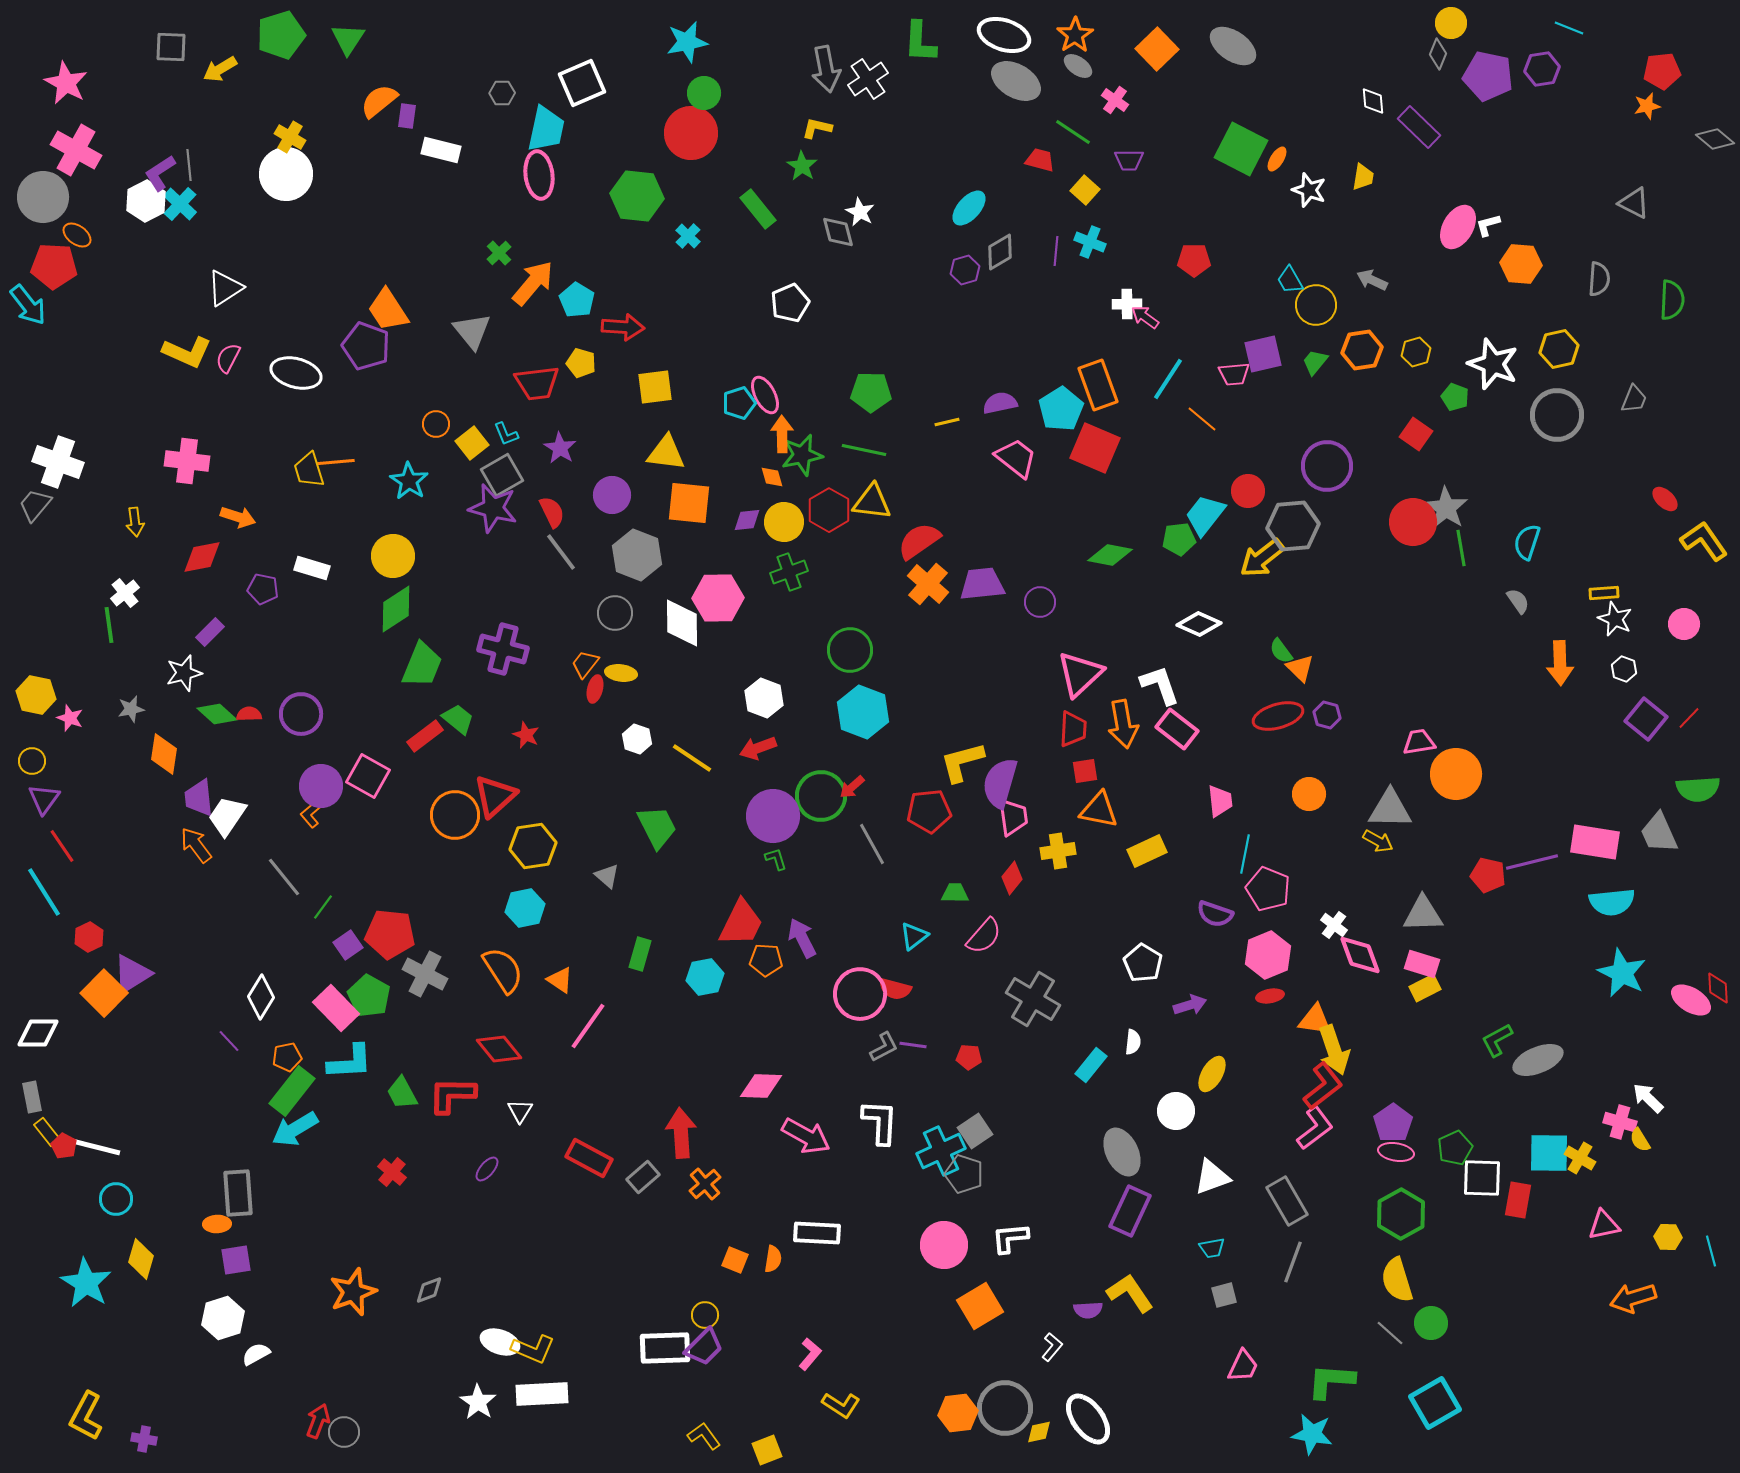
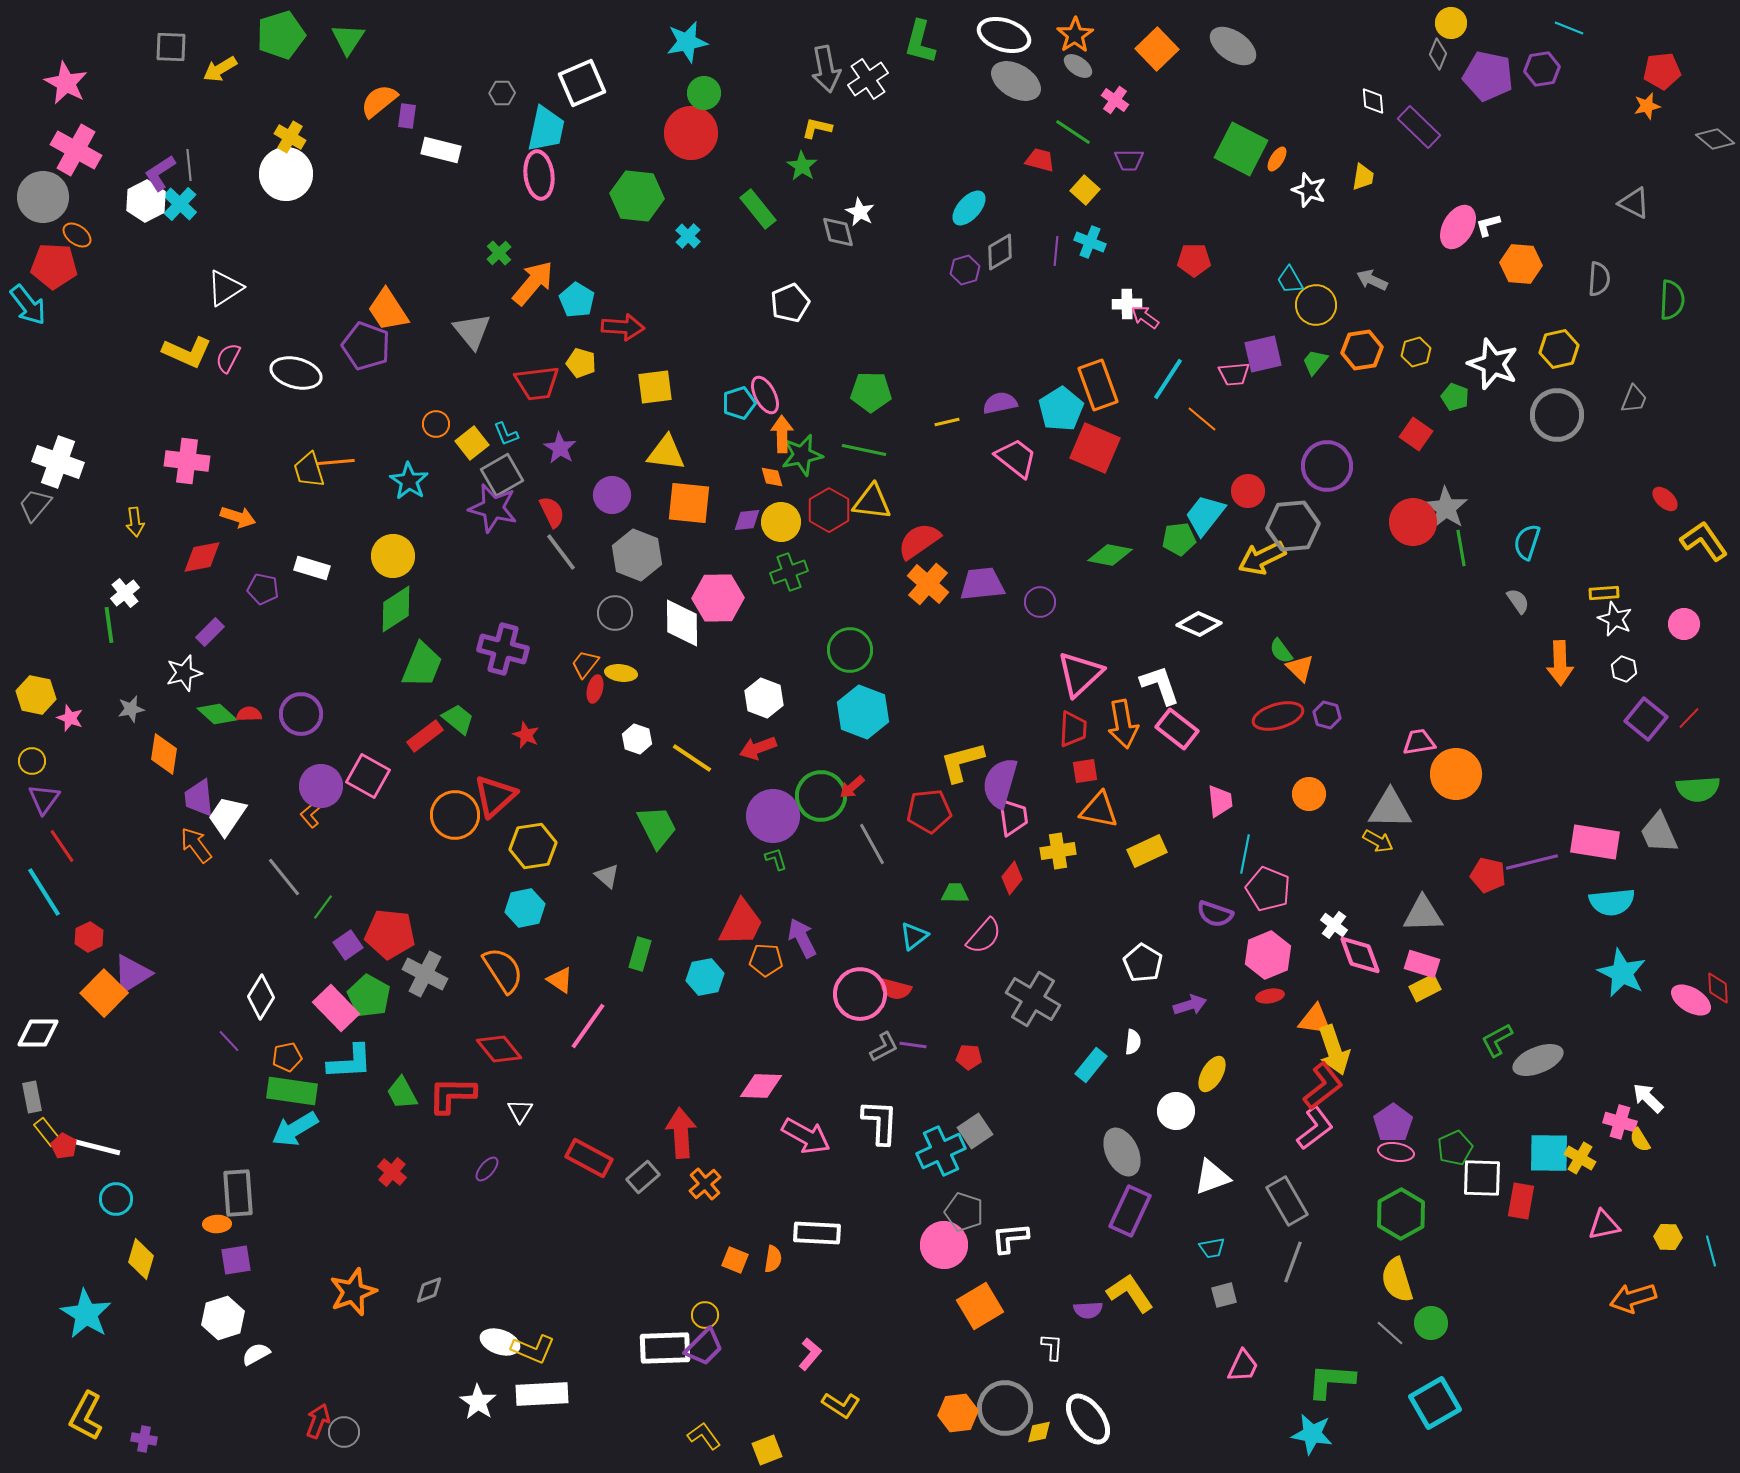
green L-shape at (920, 42): rotated 12 degrees clockwise
yellow circle at (784, 522): moved 3 px left
yellow arrow at (1262, 558): rotated 12 degrees clockwise
green rectangle at (292, 1091): rotated 60 degrees clockwise
gray pentagon at (964, 1174): moved 38 px down
red rectangle at (1518, 1200): moved 3 px right, 1 px down
cyan star at (86, 1283): moved 31 px down
white L-shape at (1052, 1347): rotated 36 degrees counterclockwise
